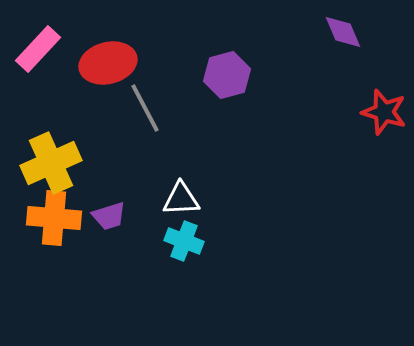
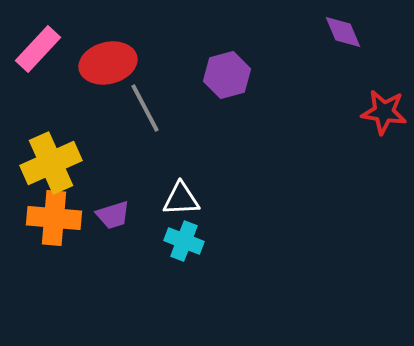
red star: rotated 9 degrees counterclockwise
purple trapezoid: moved 4 px right, 1 px up
